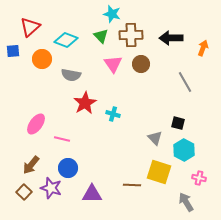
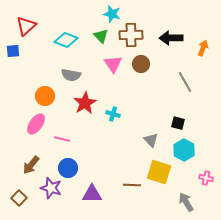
red triangle: moved 4 px left, 1 px up
orange circle: moved 3 px right, 37 px down
gray triangle: moved 4 px left, 2 px down
pink cross: moved 7 px right
brown square: moved 5 px left, 6 px down
